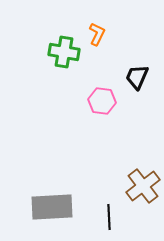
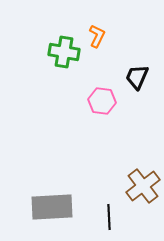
orange L-shape: moved 2 px down
